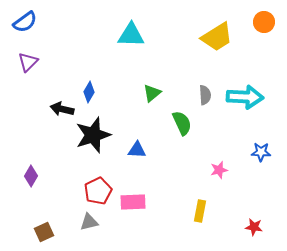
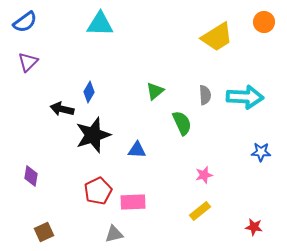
cyan triangle: moved 31 px left, 11 px up
green triangle: moved 3 px right, 2 px up
pink star: moved 15 px left, 5 px down
purple diamond: rotated 20 degrees counterclockwise
yellow rectangle: rotated 40 degrees clockwise
gray triangle: moved 25 px right, 12 px down
